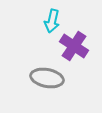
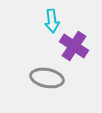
cyan arrow: rotated 20 degrees counterclockwise
